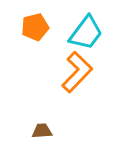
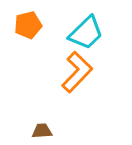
orange pentagon: moved 7 px left, 2 px up
cyan trapezoid: rotated 9 degrees clockwise
